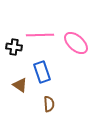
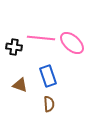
pink line: moved 1 px right, 3 px down; rotated 8 degrees clockwise
pink ellipse: moved 4 px left
blue rectangle: moved 6 px right, 4 px down
brown triangle: rotated 14 degrees counterclockwise
